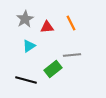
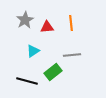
gray star: moved 1 px down
orange line: rotated 21 degrees clockwise
cyan triangle: moved 4 px right, 5 px down
green rectangle: moved 3 px down
black line: moved 1 px right, 1 px down
